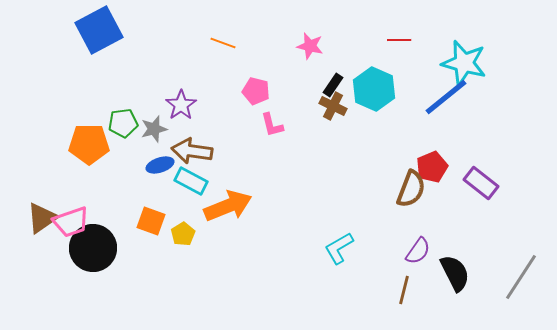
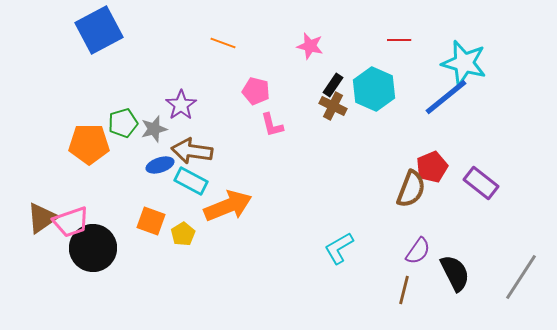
green pentagon: rotated 8 degrees counterclockwise
